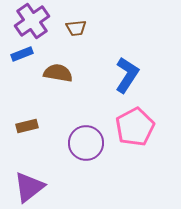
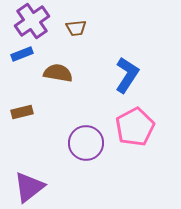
brown rectangle: moved 5 px left, 14 px up
